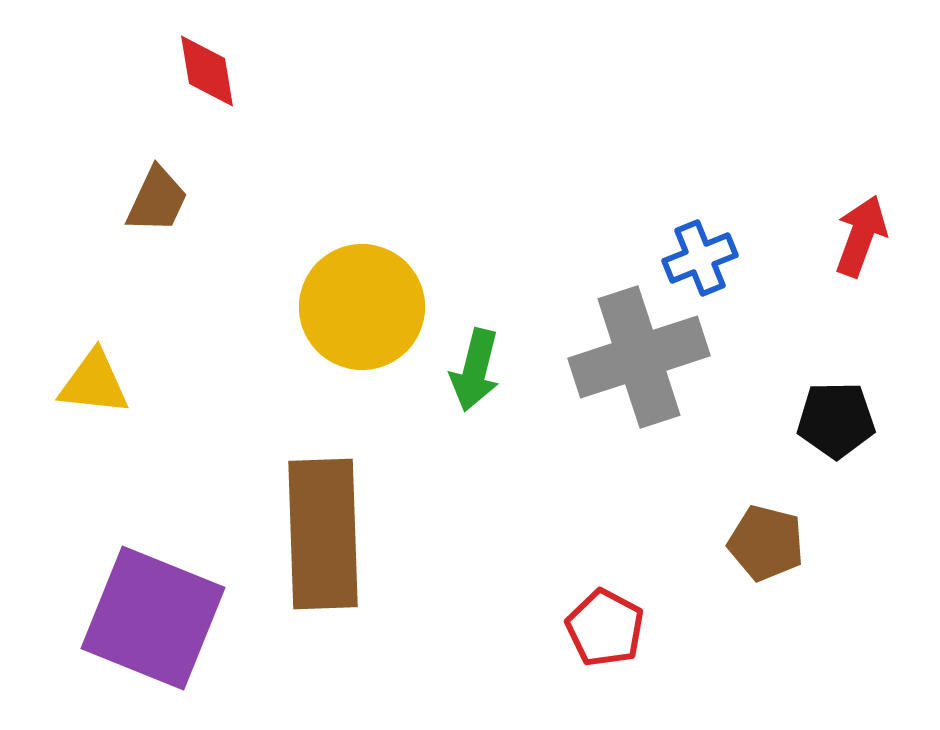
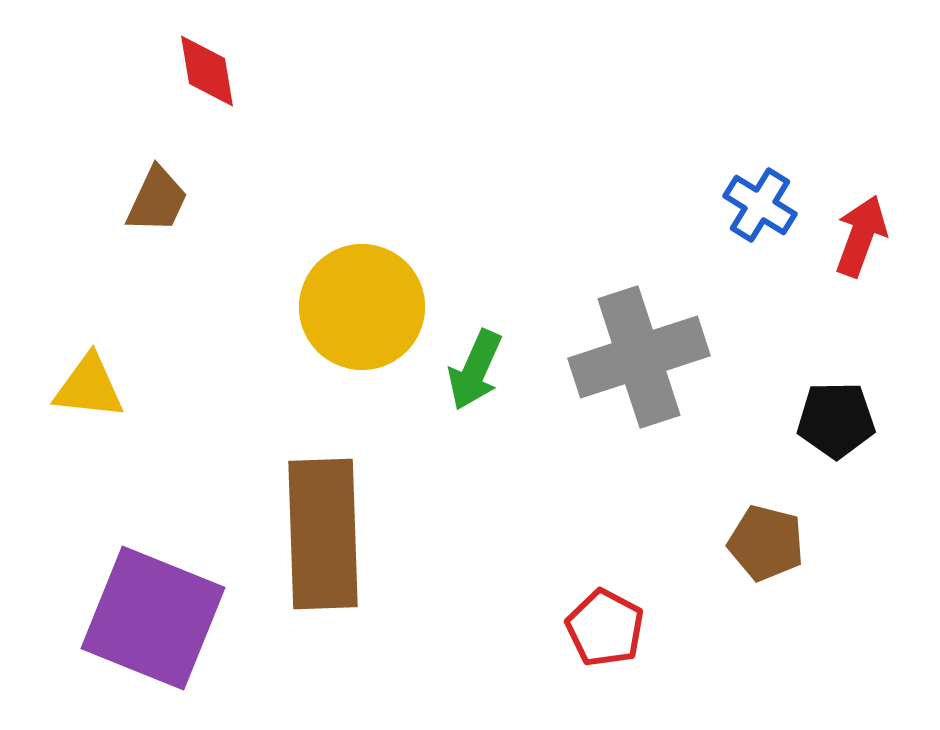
blue cross: moved 60 px right, 53 px up; rotated 36 degrees counterclockwise
green arrow: rotated 10 degrees clockwise
yellow triangle: moved 5 px left, 4 px down
